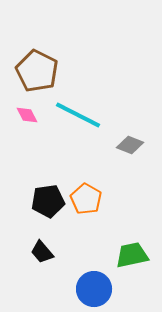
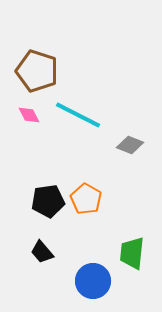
brown pentagon: rotated 9 degrees counterclockwise
pink diamond: moved 2 px right
green trapezoid: moved 2 px up; rotated 72 degrees counterclockwise
blue circle: moved 1 px left, 8 px up
